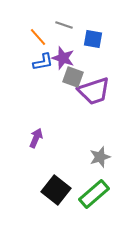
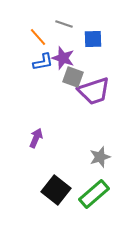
gray line: moved 1 px up
blue square: rotated 12 degrees counterclockwise
